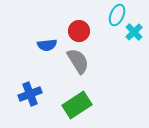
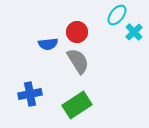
cyan ellipse: rotated 15 degrees clockwise
red circle: moved 2 px left, 1 px down
blue semicircle: moved 1 px right, 1 px up
blue cross: rotated 10 degrees clockwise
